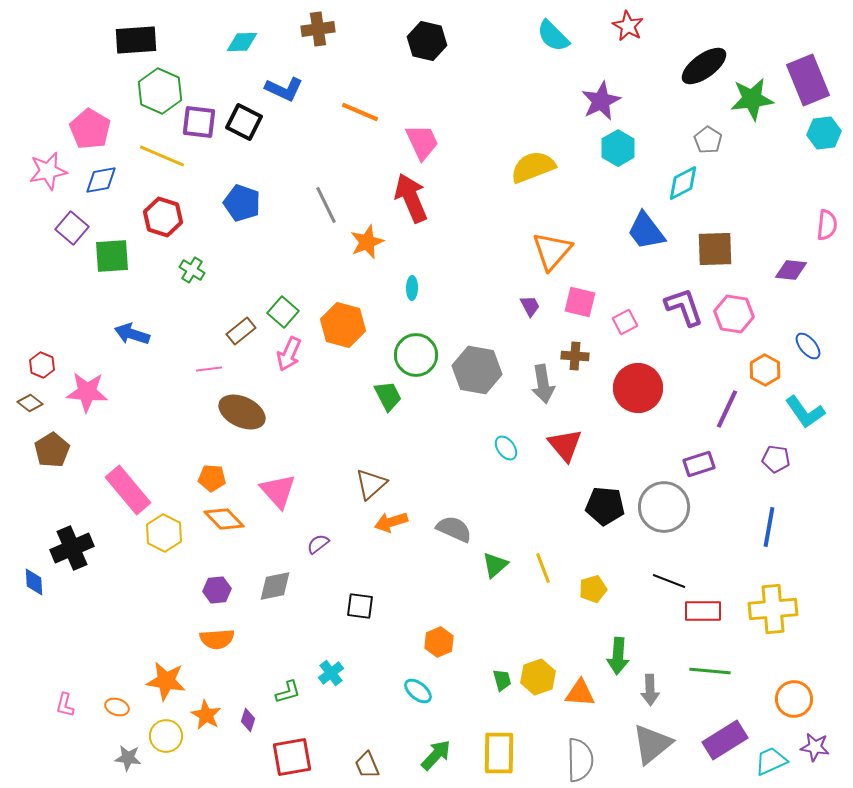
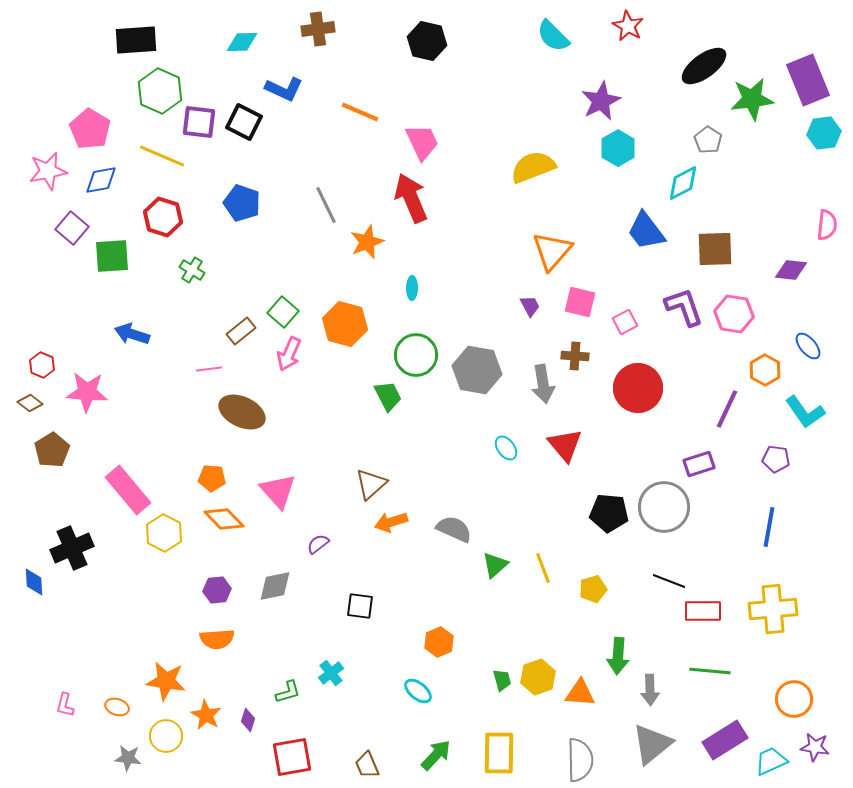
orange hexagon at (343, 325): moved 2 px right, 1 px up
black pentagon at (605, 506): moved 4 px right, 7 px down
